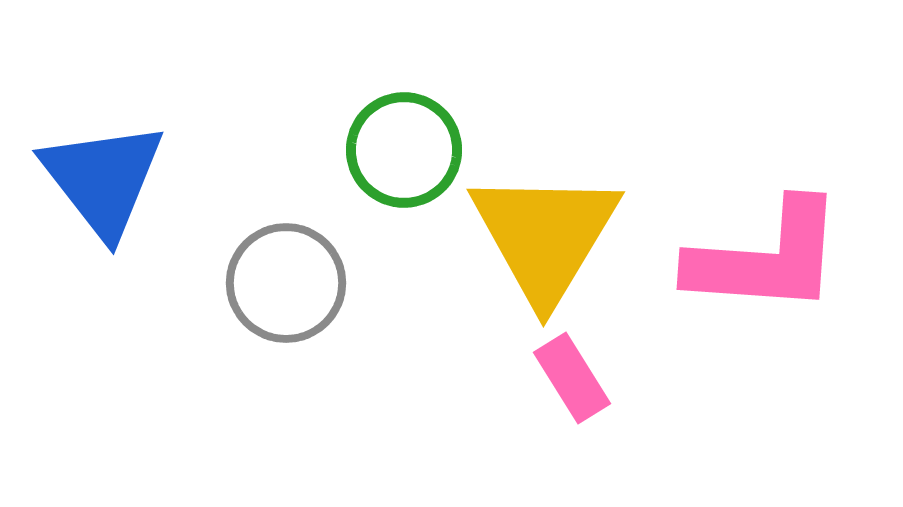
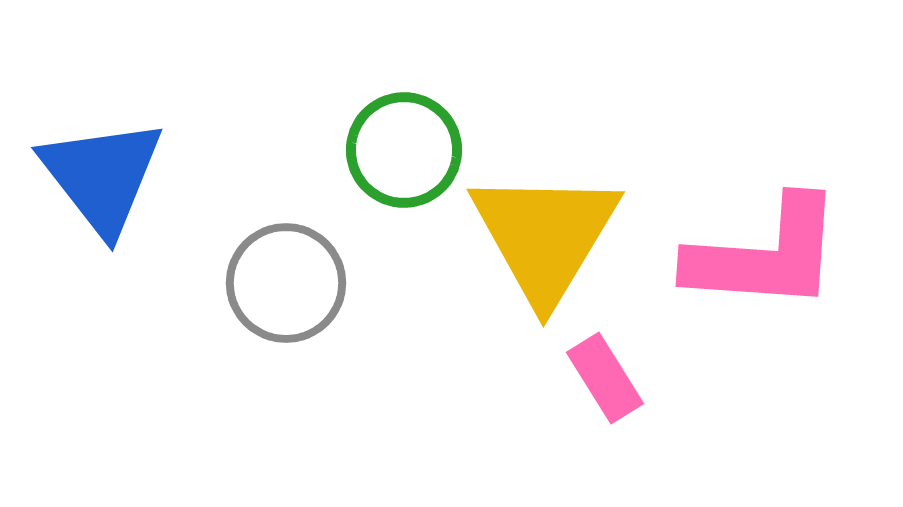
blue triangle: moved 1 px left, 3 px up
pink L-shape: moved 1 px left, 3 px up
pink rectangle: moved 33 px right
